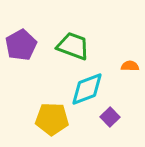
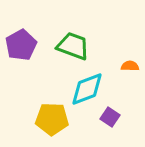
purple square: rotated 12 degrees counterclockwise
